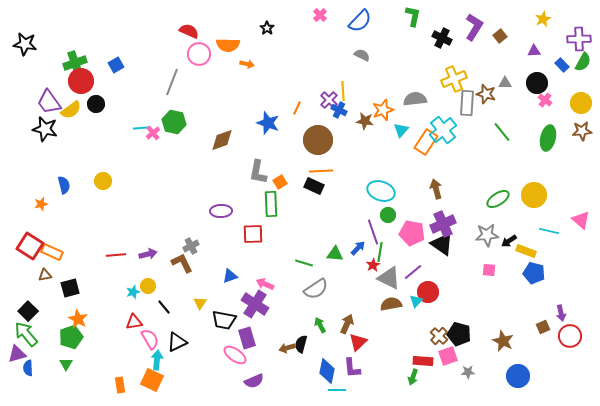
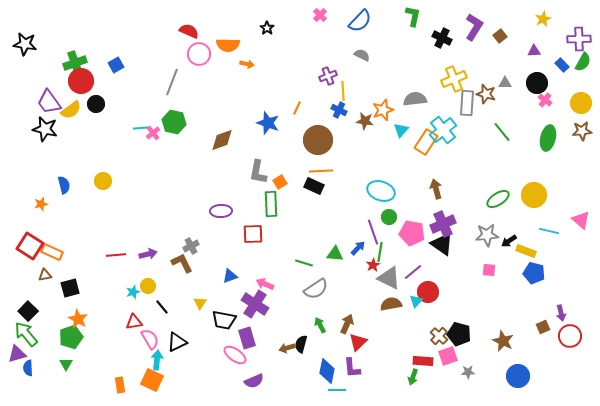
purple cross at (329, 100): moved 1 px left, 24 px up; rotated 24 degrees clockwise
green circle at (388, 215): moved 1 px right, 2 px down
black line at (164, 307): moved 2 px left
